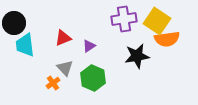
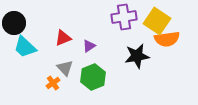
purple cross: moved 2 px up
cyan trapezoid: moved 2 px down; rotated 40 degrees counterclockwise
green hexagon: moved 1 px up; rotated 15 degrees clockwise
